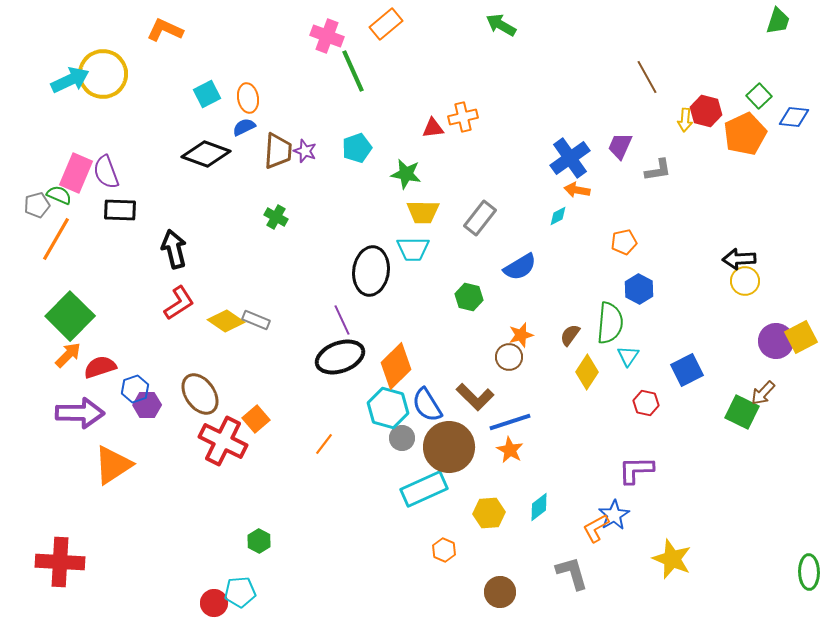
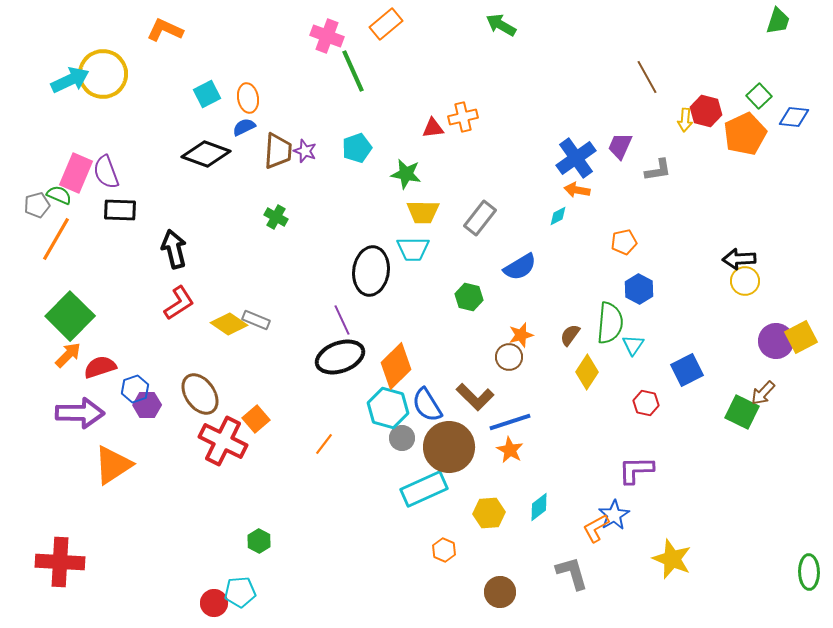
blue cross at (570, 158): moved 6 px right
yellow diamond at (226, 321): moved 3 px right, 3 px down
cyan triangle at (628, 356): moved 5 px right, 11 px up
